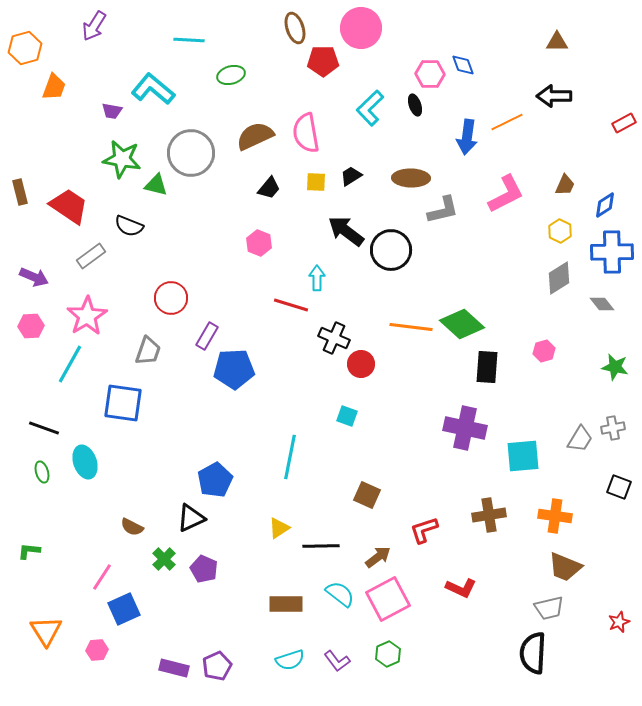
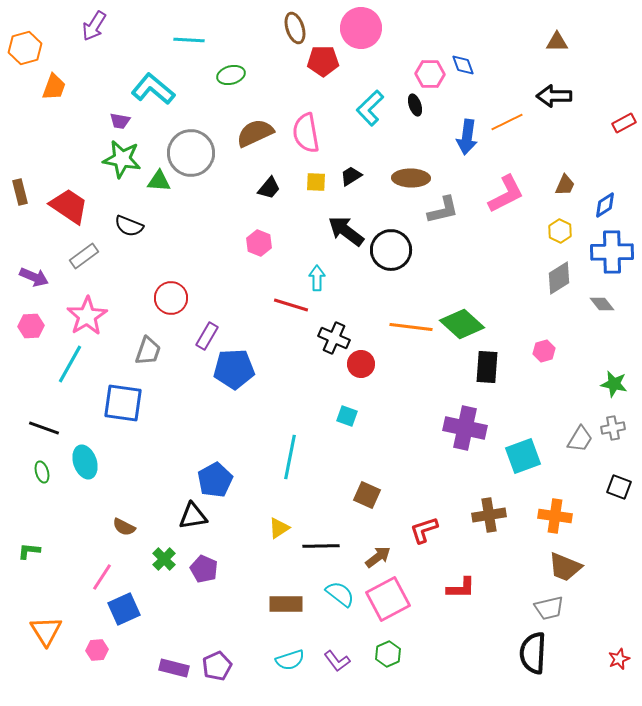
purple trapezoid at (112, 111): moved 8 px right, 10 px down
brown semicircle at (255, 136): moved 3 px up
green triangle at (156, 185): moved 3 px right, 4 px up; rotated 10 degrees counterclockwise
gray rectangle at (91, 256): moved 7 px left
green star at (615, 367): moved 1 px left, 17 px down
cyan square at (523, 456): rotated 15 degrees counterclockwise
black triangle at (191, 518): moved 2 px right, 2 px up; rotated 16 degrees clockwise
brown semicircle at (132, 527): moved 8 px left
red L-shape at (461, 588): rotated 24 degrees counterclockwise
red star at (619, 622): moved 37 px down
